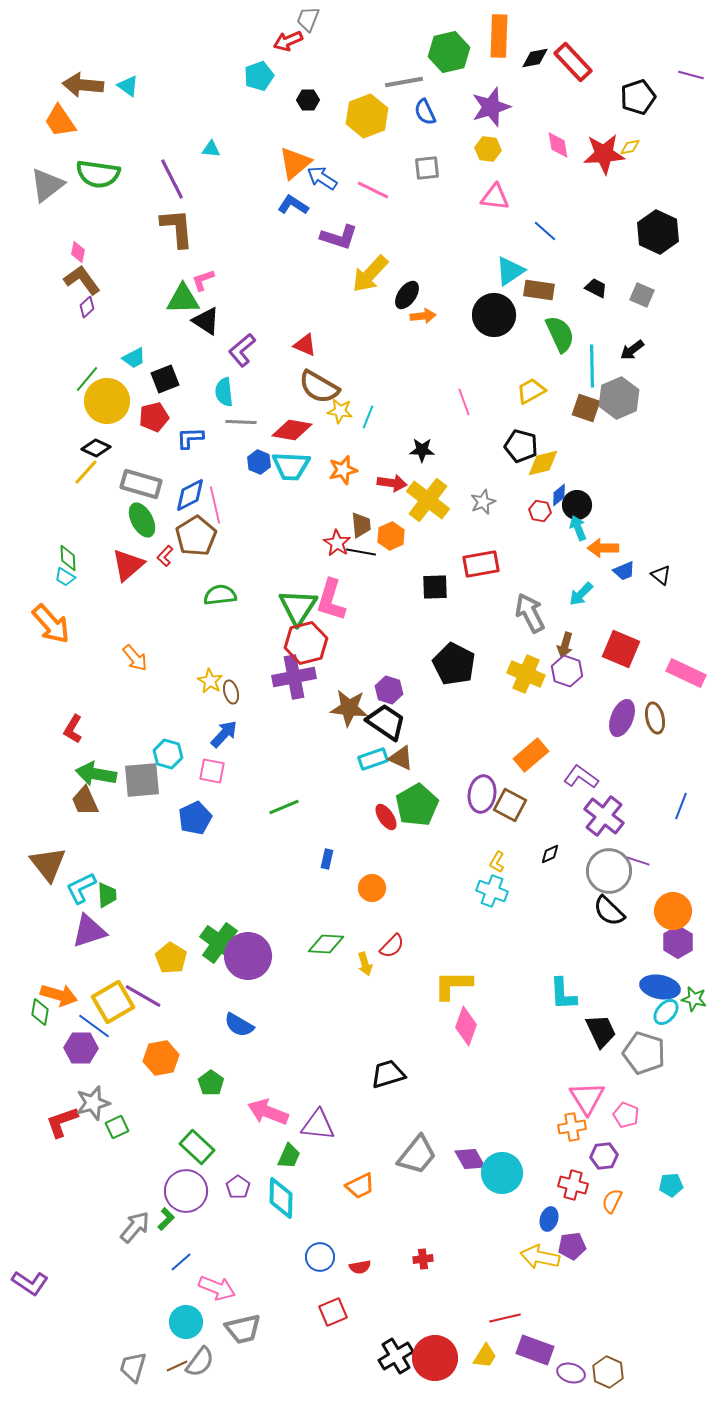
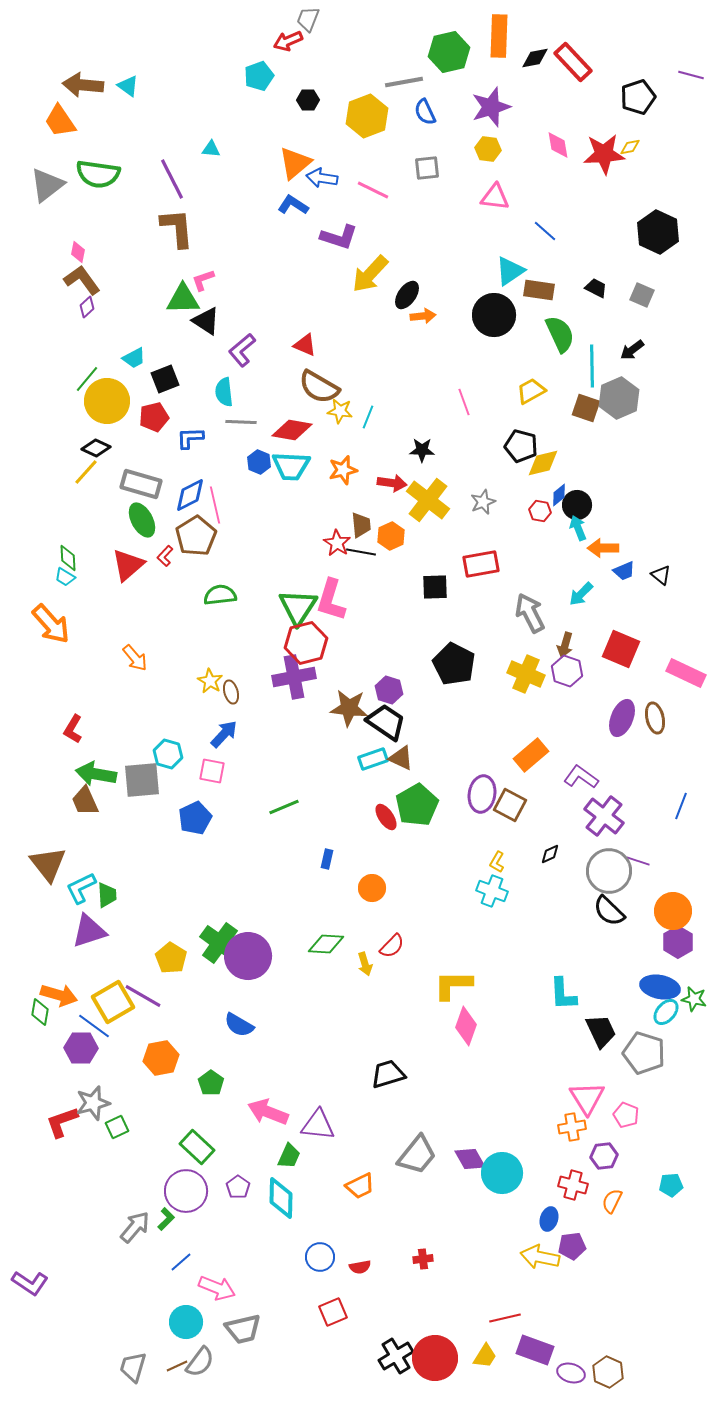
blue arrow at (322, 178): rotated 24 degrees counterclockwise
